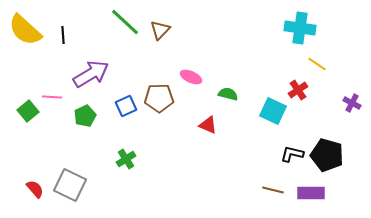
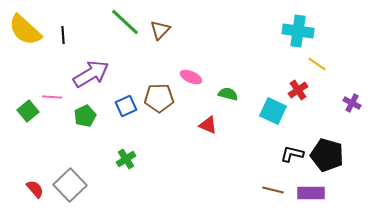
cyan cross: moved 2 px left, 3 px down
gray square: rotated 20 degrees clockwise
